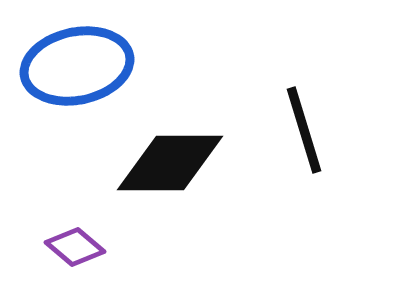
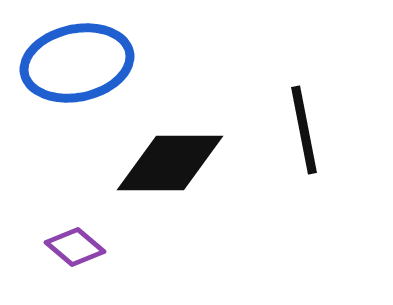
blue ellipse: moved 3 px up
black line: rotated 6 degrees clockwise
